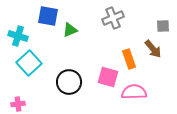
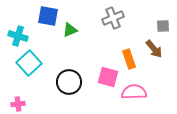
brown arrow: moved 1 px right
